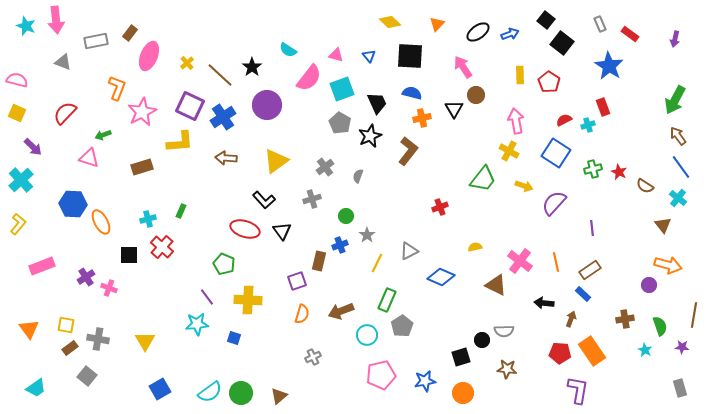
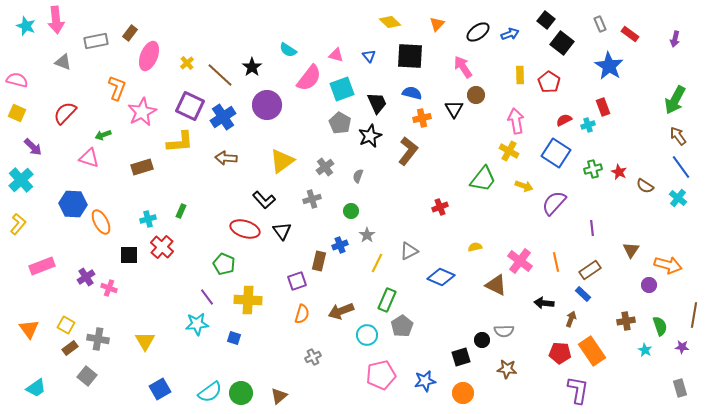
yellow triangle at (276, 161): moved 6 px right
green circle at (346, 216): moved 5 px right, 5 px up
brown triangle at (663, 225): moved 32 px left, 25 px down; rotated 12 degrees clockwise
brown cross at (625, 319): moved 1 px right, 2 px down
yellow square at (66, 325): rotated 18 degrees clockwise
